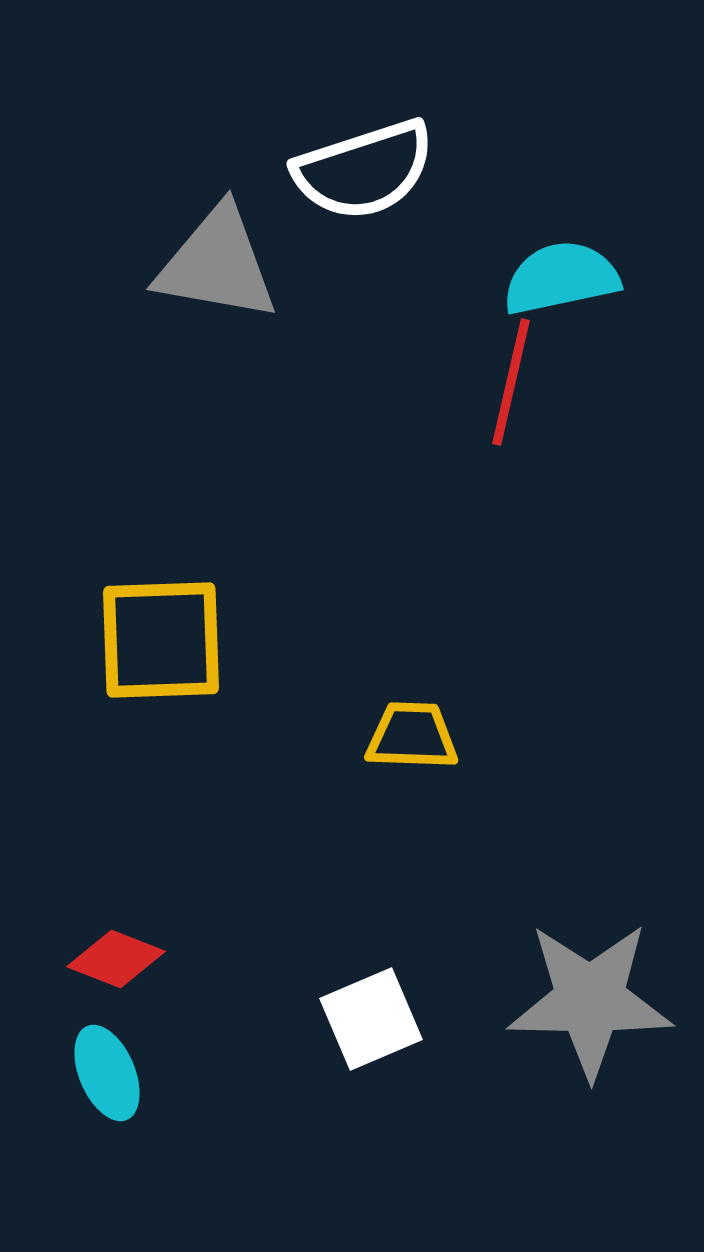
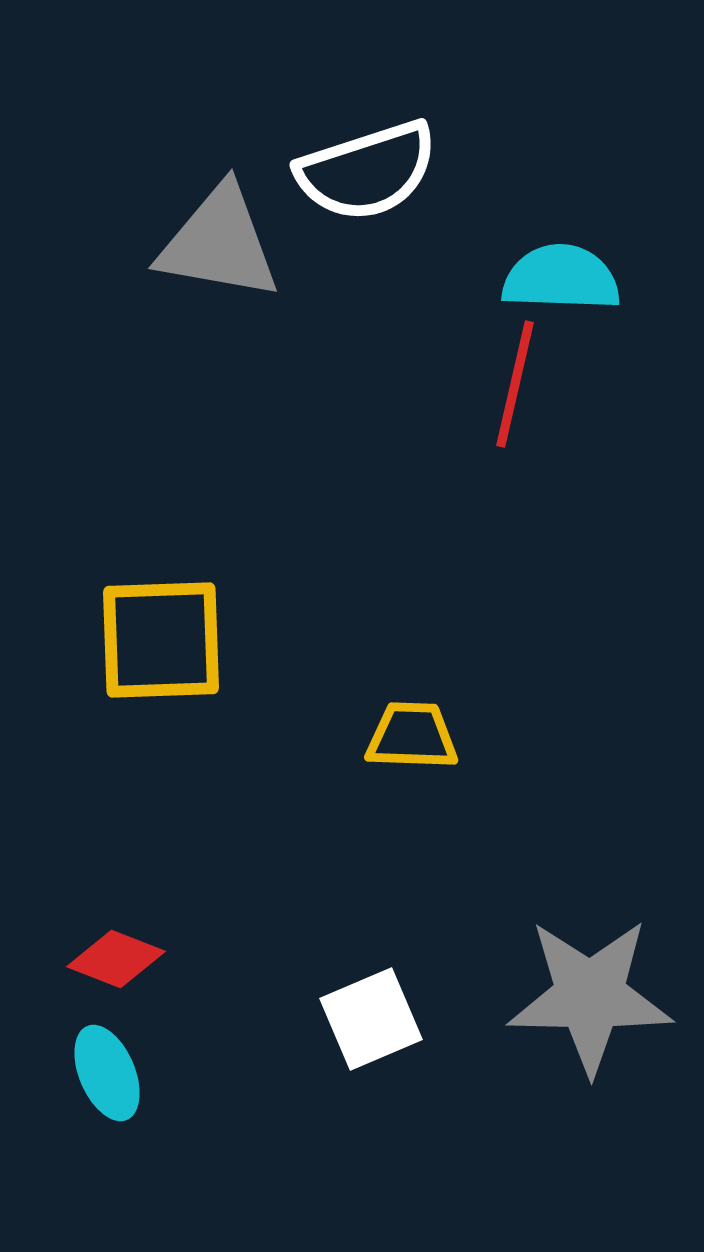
white semicircle: moved 3 px right, 1 px down
gray triangle: moved 2 px right, 21 px up
cyan semicircle: rotated 14 degrees clockwise
red line: moved 4 px right, 2 px down
gray star: moved 4 px up
